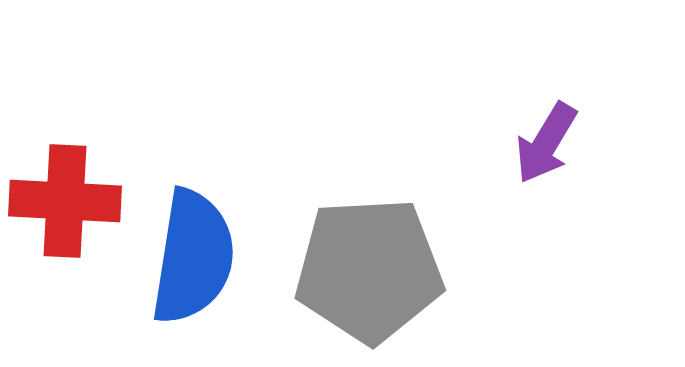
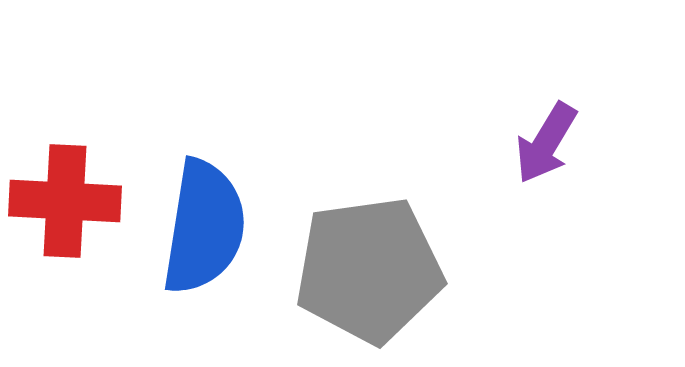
blue semicircle: moved 11 px right, 30 px up
gray pentagon: rotated 5 degrees counterclockwise
